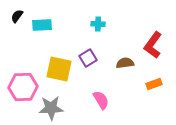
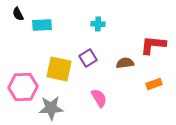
black semicircle: moved 1 px right, 2 px up; rotated 64 degrees counterclockwise
red L-shape: rotated 60 degrees clockwise
pink semicircle: moved 2 px left, 2 px up
